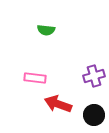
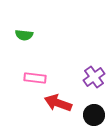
green semicircle: moved 22 px left, 5 px down
purple cross: moved 1 px down; rotated 20 degrees counterclockwise
red arrow: moved 1 px up
